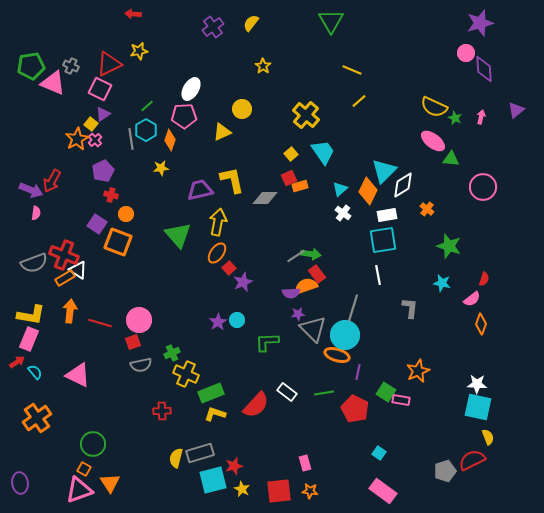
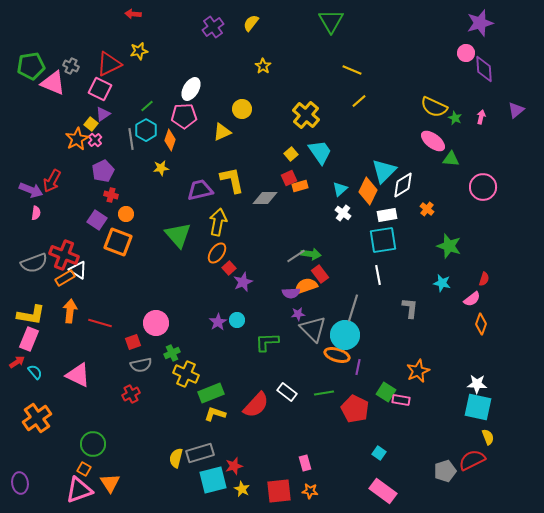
cyan trapezoid at (323, 152): moved 3 px left
purple square at (97, 224): moved 4 px up
red rectangle at (317, 274): moved 3 px right
pink circle at (139, 320): moved 17 px right, 3 px down
purple line at (358, 372): moved 5 px up
red cross at (162, 411): moved 31 px left, 17 px up; rotated 24 degrees counterclockwise
